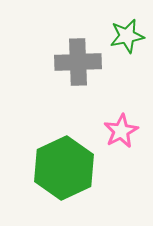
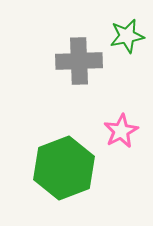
gray cross: moved 1 px right, 1 px up
green hexagon: rotated 4 degrees clockwise
